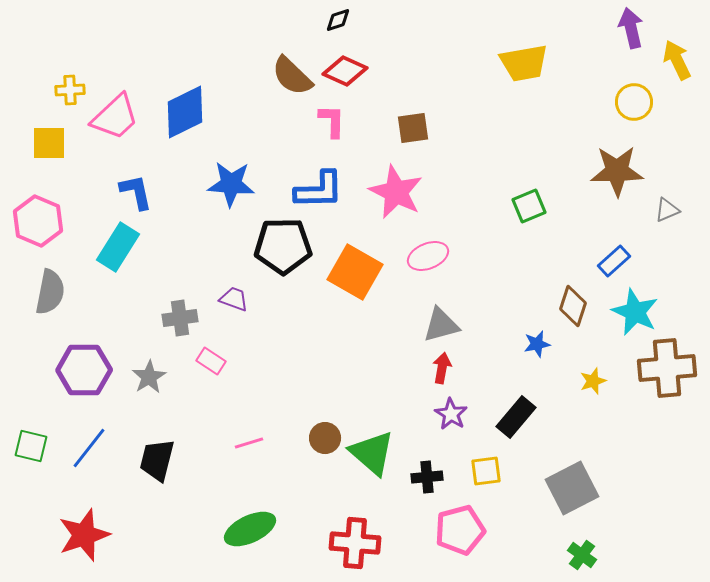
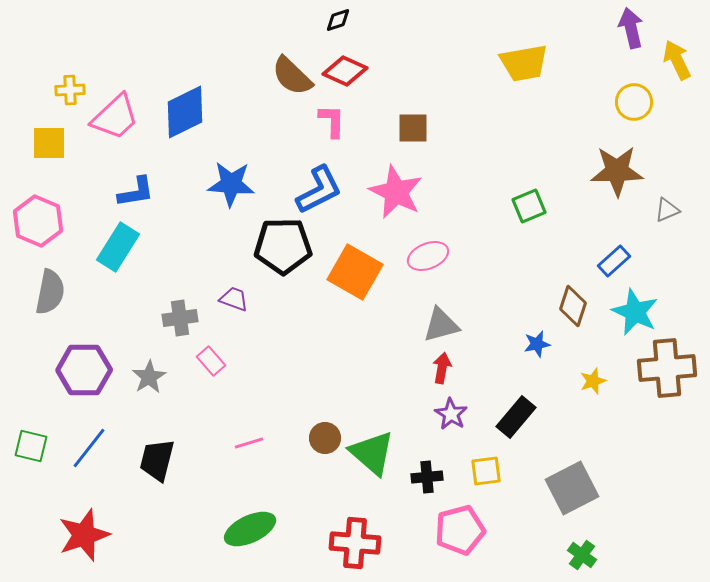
brown square at (413, 128): rotated 8 degrees clockwise
blue L-shape at (319, 190): rotated 26 degrees counterclockwise
blue L-shape at (136, 192): rotated 93 degrees clockwise
pink rectangle at (211, 361): rotated 16 degrees clockwise
